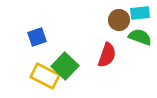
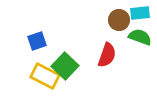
blue square: moved 4 px down
